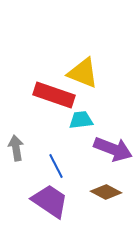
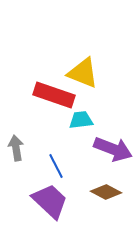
purple trapezoid: rotated 9 degrees clockwise
